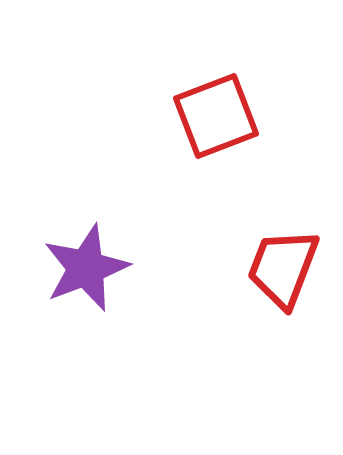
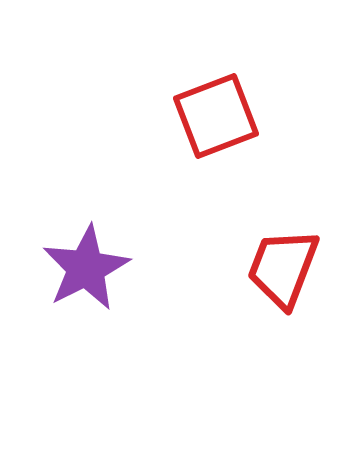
purple star: rotated 6 degrees counterclockwise
